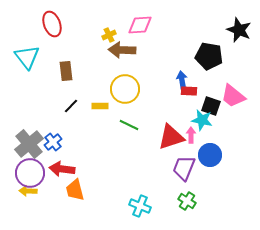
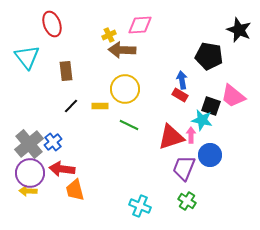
red rectangle: moved 9 px left, 4 px down; rotated 28 degrees clockwise
